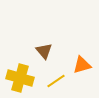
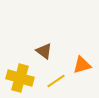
brown triangle: rotated 12 degrees counterclockwise
